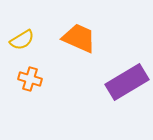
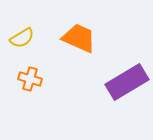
yellow semicircle: moved 2 px up
